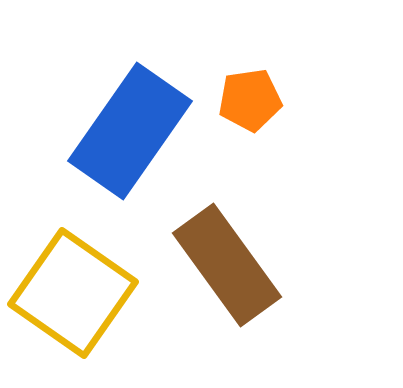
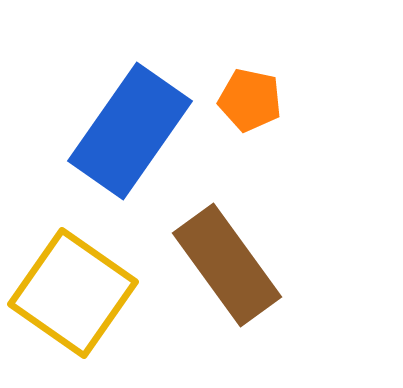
orange pentagon: rotated 20 degrees clockwise
